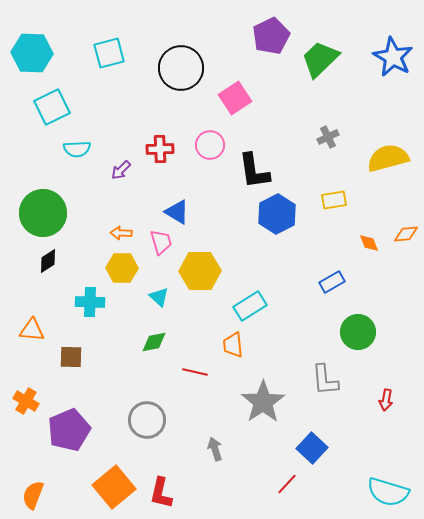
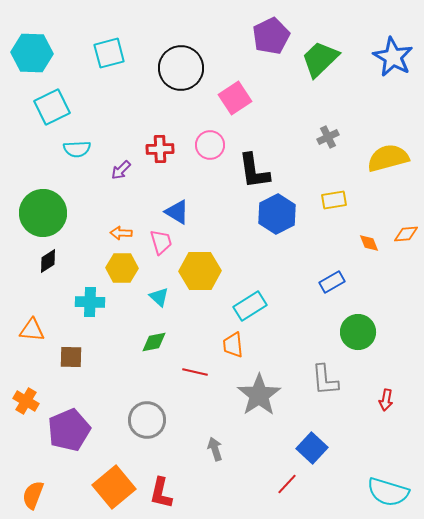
gray star at (263, 402): moved 4 px left, 7 px up
